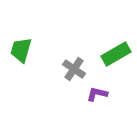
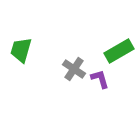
green rectangle: moved 3 px right, 3 px up
purple L-shape: moved 3 px right, 15 px up; rotated 60 degrees clockwise
